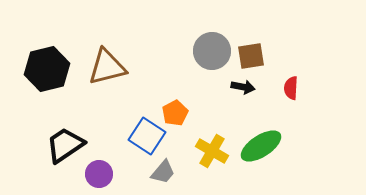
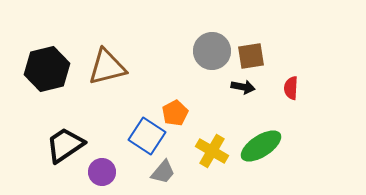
purple circle: moved 3 px right, 2 px up
